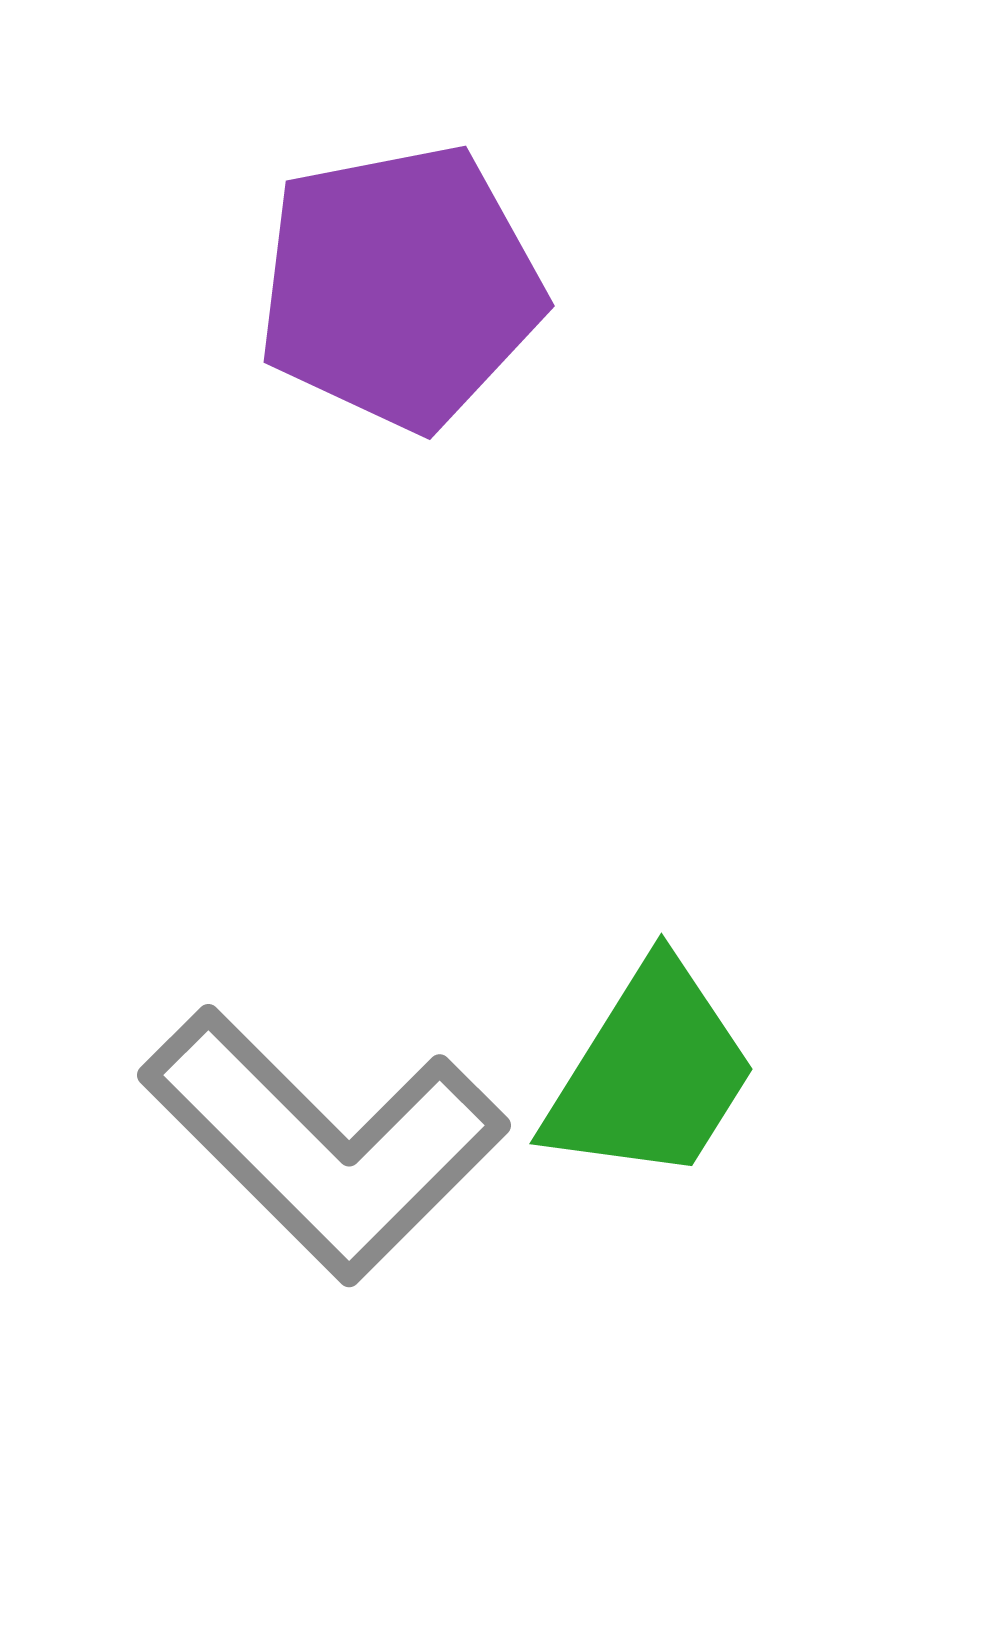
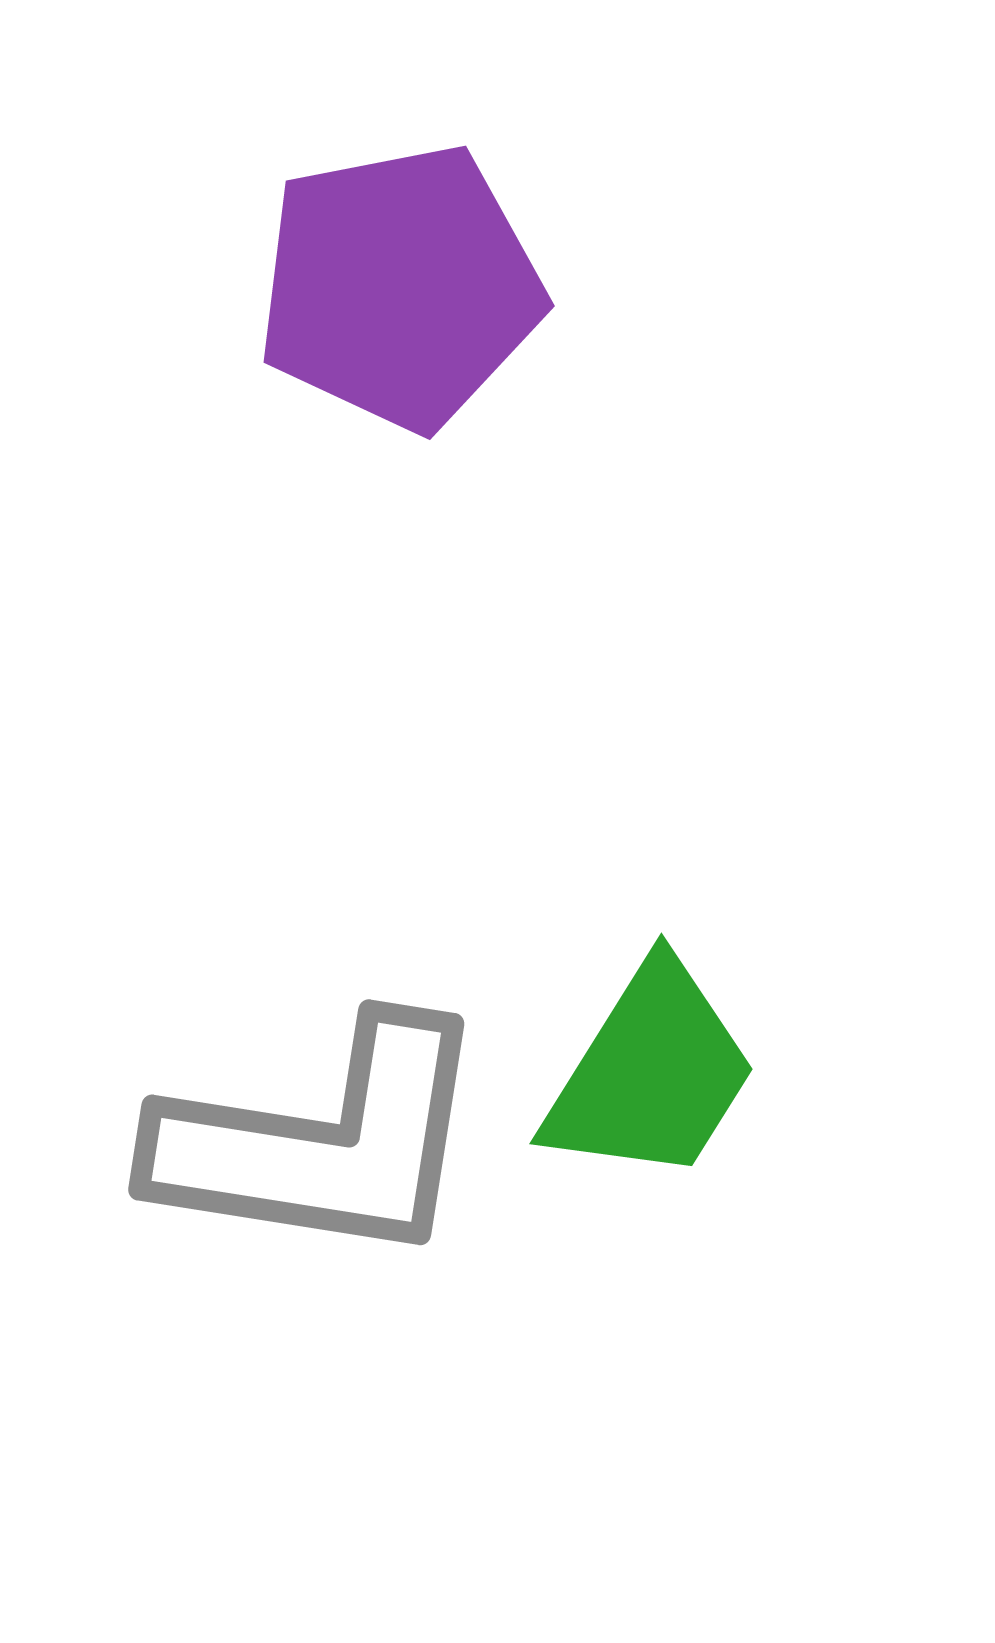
gray L-shape: moved 2 px left, 2 px up; rotated 36 degrees counterclockwise
